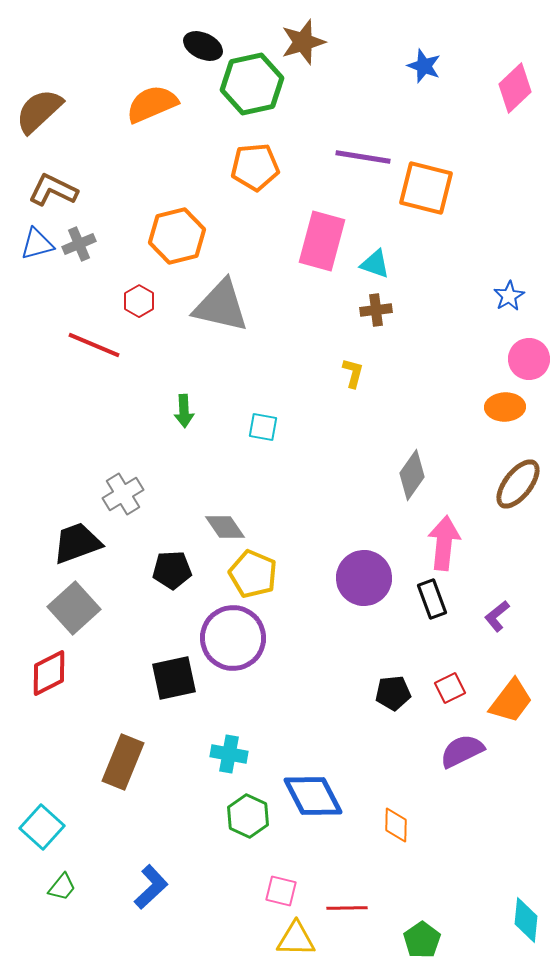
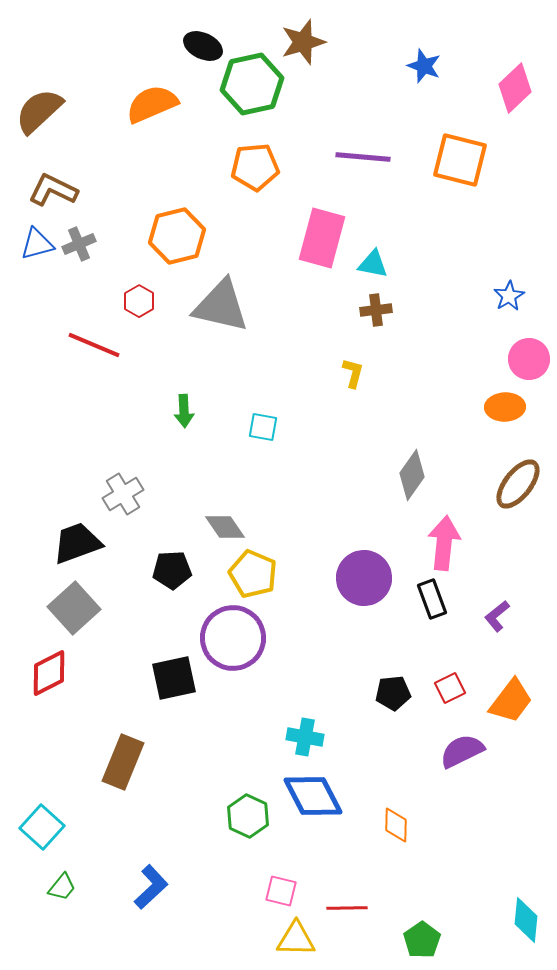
purple line at (363, 157): rotated 4 degrees counterclockwise
orange square at (426, 188): moved 34 px right, 28 px up
pink rectangle at (322, 241): moved 3 px up
cyan triangle at (375, 264): moved 2 px left; rotated 8 degrees counterclockwise
cyan cross at (229, 754): moved 76 px right, 17 px up
